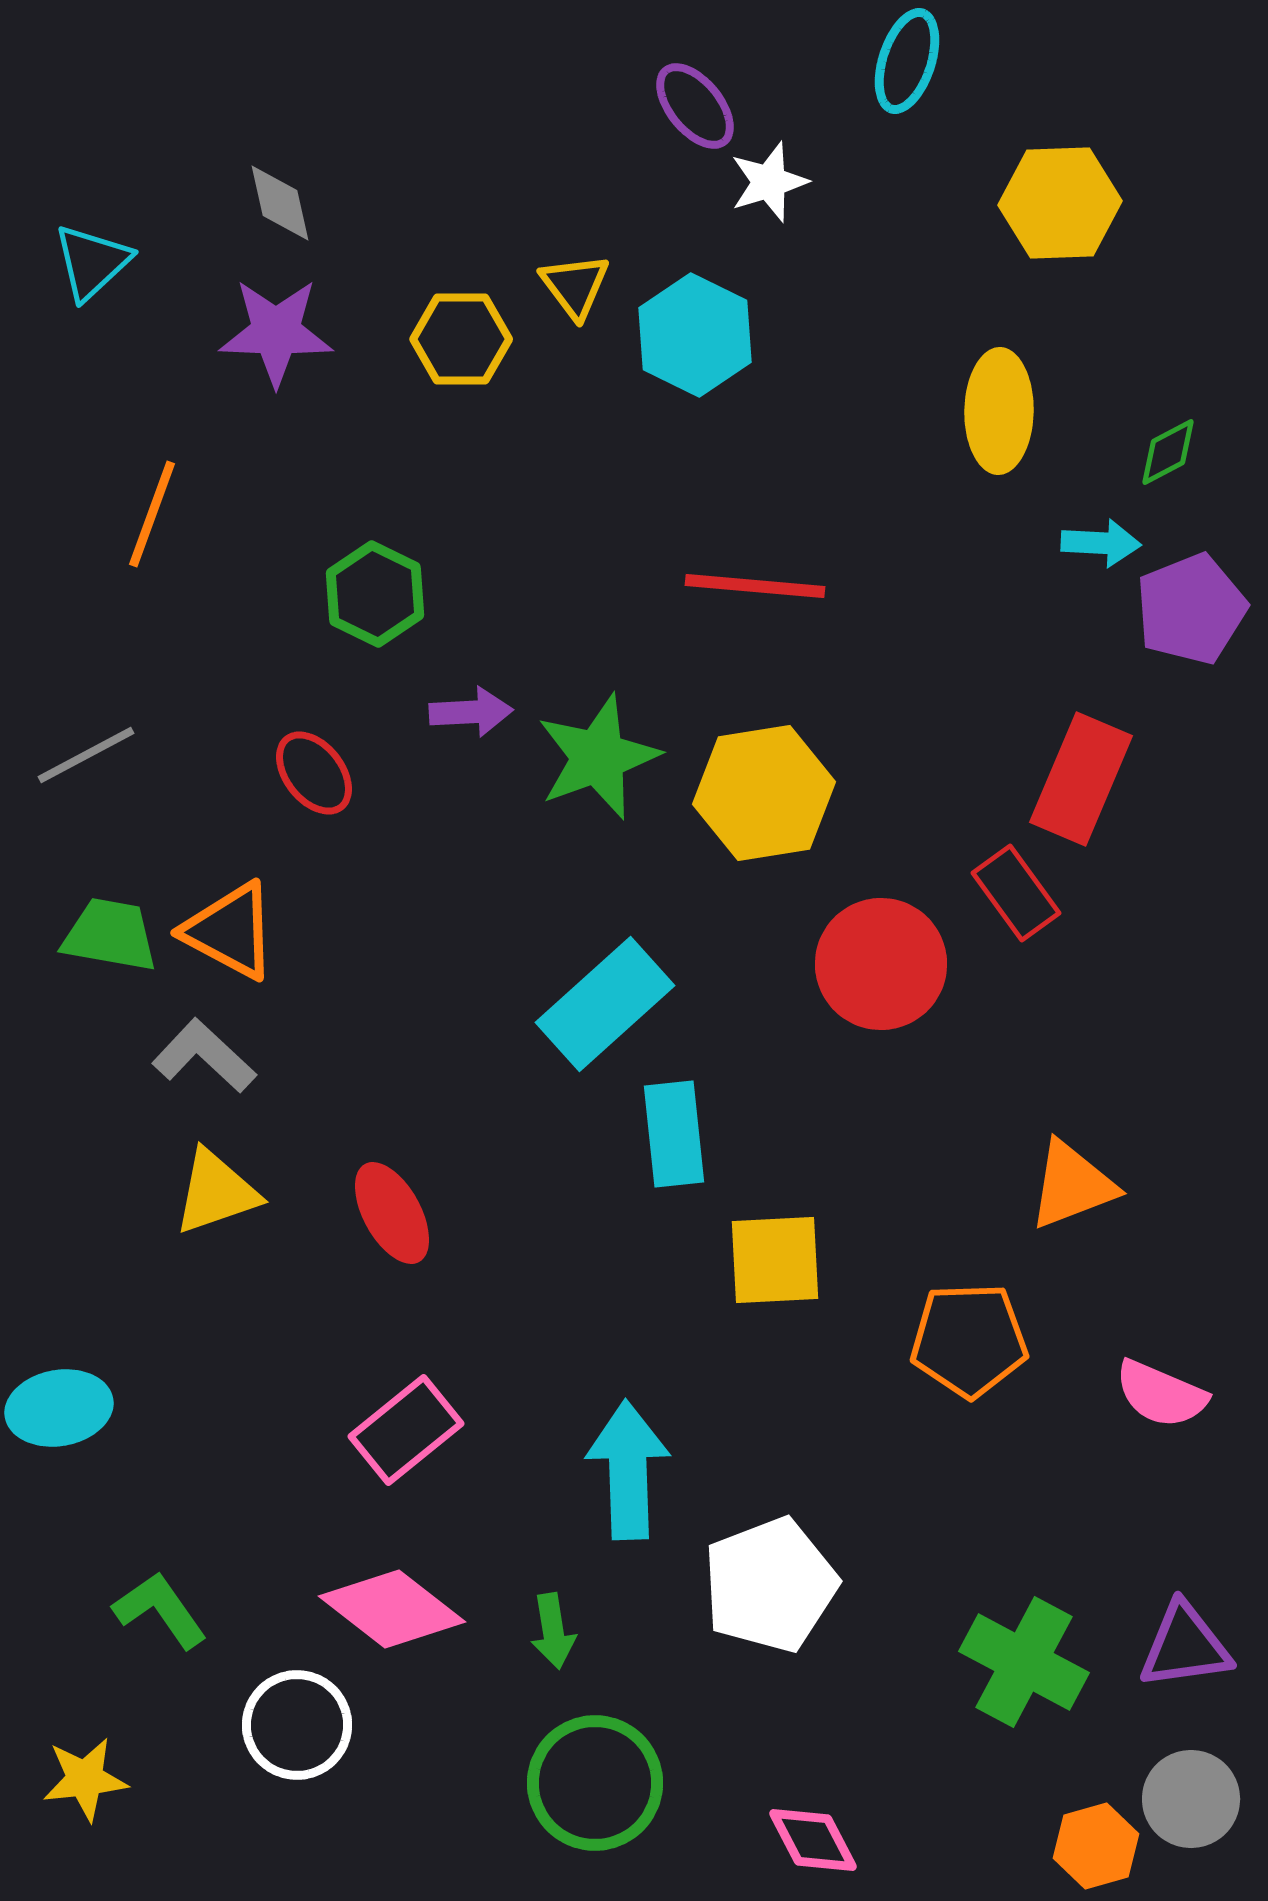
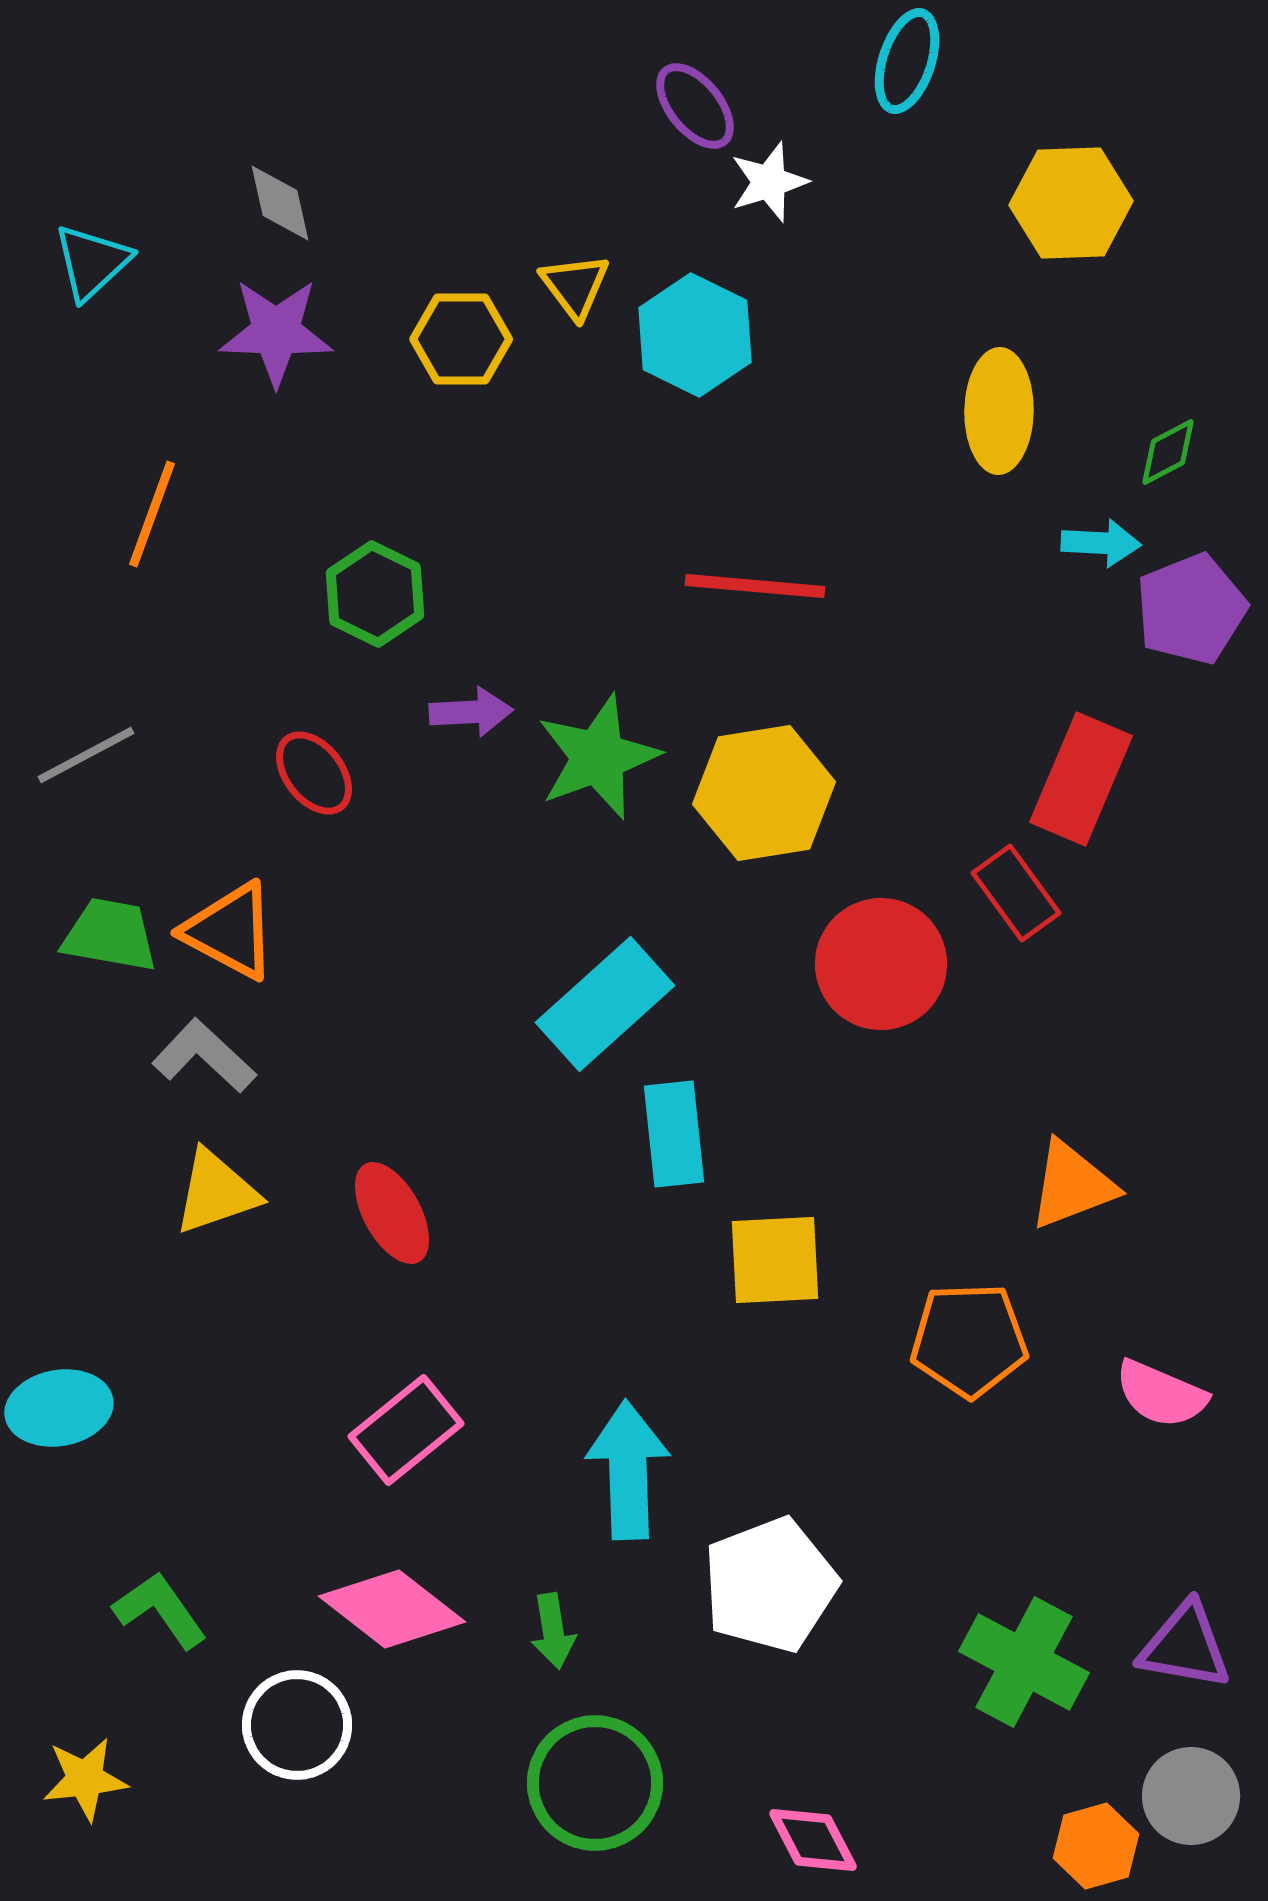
yellow hexagon at (1060, 203): moved 11 px right
purple triangle at (1185, 1646): rotated 18 degrees clockwise
gray circle at (1191, 1799): moved 3 px up
